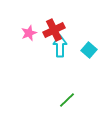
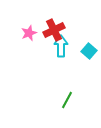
cyan arrow: moved 1 px right
cyan square: moved 1 px down
green line: rotated 18 degrees counterclockwise
